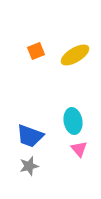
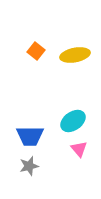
orange square: rotated 30 degrees counterclockwise
yellow ellipse: rotated 20 degrees clockwise
cyan ellipse: rotated 65 degrees clockwise
blue trapezoid: rotated 20 degrees counterclockwise
